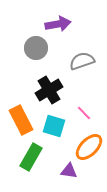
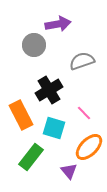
gray circle: moved 2 px left, 3 px up
orange rectangle: moved 5 px up
cyan square: moved 2 px down
green rectangle: rotated 8 degrees clockwise
purple triangle: rotated 42 degrees clockwise
